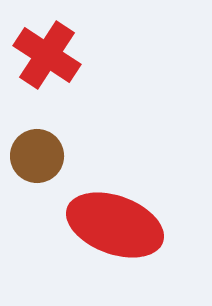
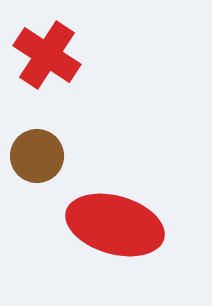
red ellipse: rotated 4 degrees counterclockwise
